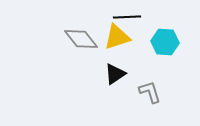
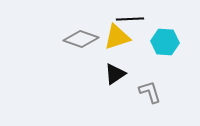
black line: moved 3 px right, 2 px down
gray diamond: rotated 32 degrees counterclockwise
